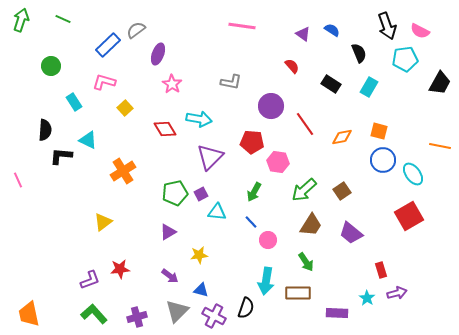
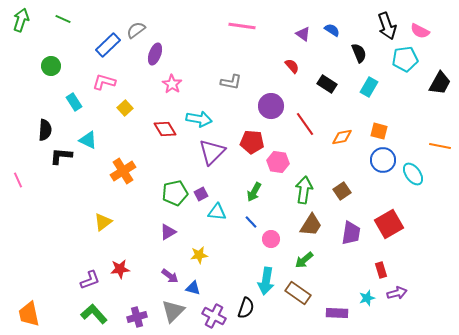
purple ellipse at (158, 54): moved 3 px left
black rectangle at (331, 84): moved 4 px left
purple triangle at (210, 157): moved 2 px right, 5 px up
green arrow at (304, 190): rotated 140 degrees clockwise
red square at (409, 216): moved 20 px left, 8 px down
purple trapezoid at (351, 233): rotated 120 degrees counterclockwise
pink circle at (268, 240): moved 3 px right, 1 px up
green arrow at (306, 262): moved 2 px left, 2 px up; rotated 84 degrees clockwise
blue triangle at (201, 290): moved 8 px left, 2 px up
brown rectangle at (298, 293): rotated 35 degrees clockwise
cyan star at (367, 298): rotated 21 degrees clockwise
gray triangle at (177, 311): moved 4 px left
